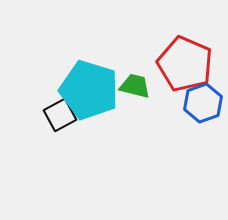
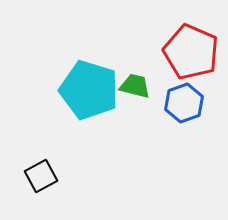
red pentagon: moved 6 px right, 12 px up
blue hexagon: moved 19 px left
black square: moved 19 px left, 61 px down
